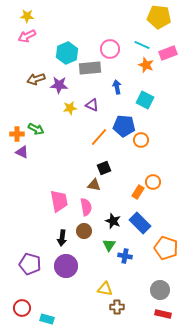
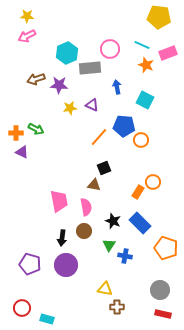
orange cross at (17, 134): moved 1 px left, 1 px up
purple circle at (66, 266): moved 1 px up
